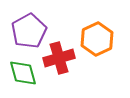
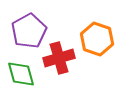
orange hexagon: rotated 16 degrees counterclockwise
green diamond: moved 2 px left, 1 px down
